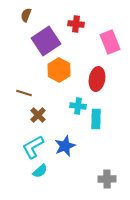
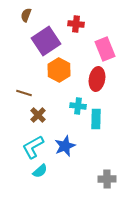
pink rectangle: moved 5 px left, 7 px down
